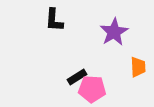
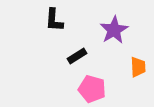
purple star: moved 2 px up
black rectangle: moved 21 px up
pink pentagon: rotated 12 degrees clockwise
